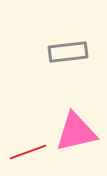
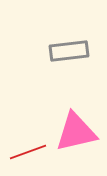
gray rectangle: moved 1 px right, 1 px up
